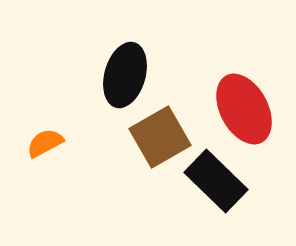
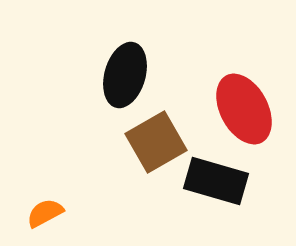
brown square: moved 4 px left, 5 px down
orange semicircle: moved 70 px down
black rectangle: rotated 28 degrees counterclockwise
